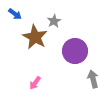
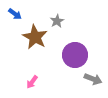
gray star: moved 3 px right
purple circle: moved 4 px down
gray arrow: rotated 126 degrees clockwise
pink arrow: moved 3 px left, 1 px up
